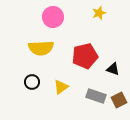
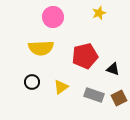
gray rectangle: moved 2 px left, 1 px up
brown square: moved 2 px up
